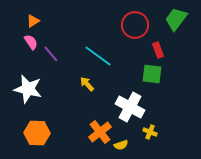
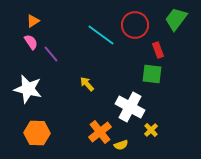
cyan line: moved 3 px right, 21 px up
yellow cross: moved 1 px right, 2 px up; rotated 24 degrees clockwise
